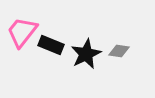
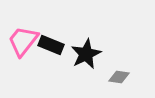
pink trapezoid: moved 1 px right, 9 px down
gray diamond: moved 26 px down
